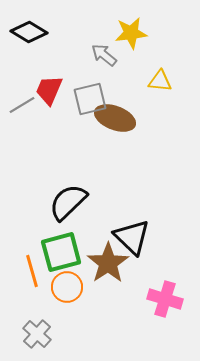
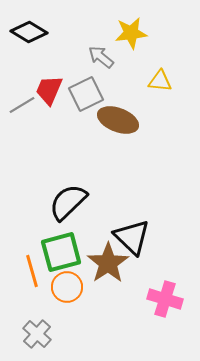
gray arrow: moved 3 px left, 2 px down
gray square: moved 4 px left, 5 px up; rotated 12 degrees counterclockwise
brown ellipse: moved 3 px right, 2 px down
